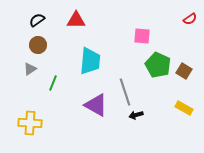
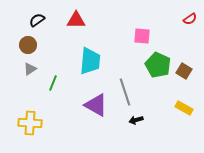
brown circle: moved 10 px left
black arrow: moved 5 px down
